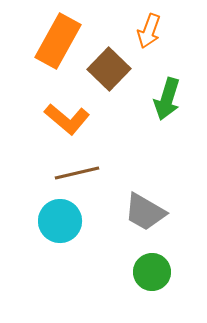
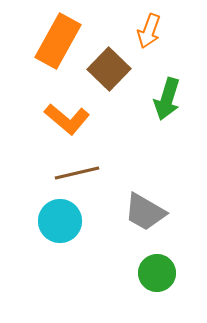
green circle: moved 5 px right, 1 px down
